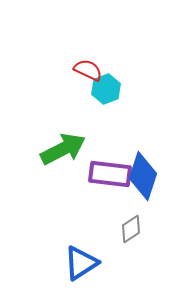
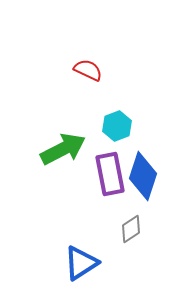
cyan hexagon: moved 11 px right, 37 px down
purple rectangle: rotated 72 degrees clockwise
